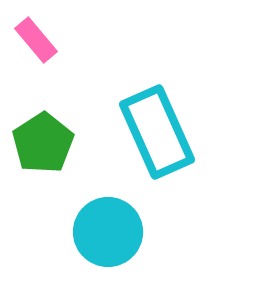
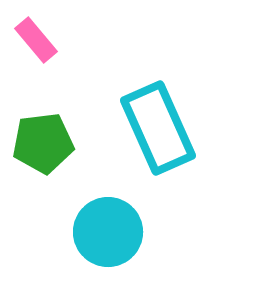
cyan rectangle: moved 1 px right, 4 px up
green pentagon: rotated 26 degrees clockwise
